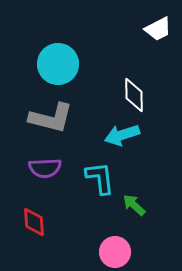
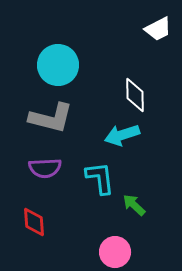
cyan circle: moved 1 px down
white diamond: moved 1 px right
